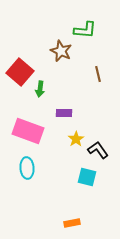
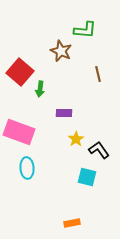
pink rectangle: moved 9 px left, 1 px down
black L-shape: moved 1 px right
